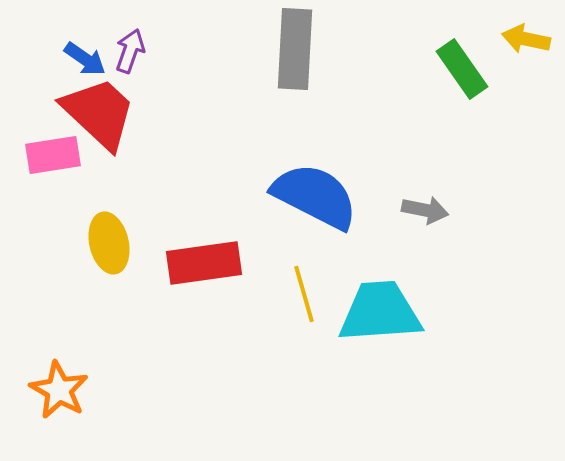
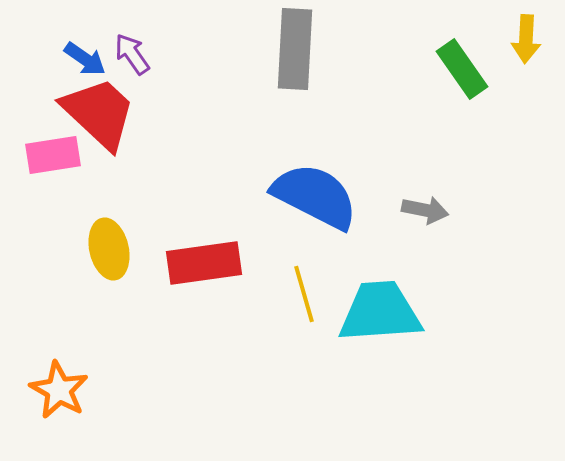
yellow arrow: rotated 99 degrees counterclockwise
purple arrow: moved 2 px right, 3 px down; rotated 54 degrees counterclockwise
yellow ellipse: moved 6 px down
